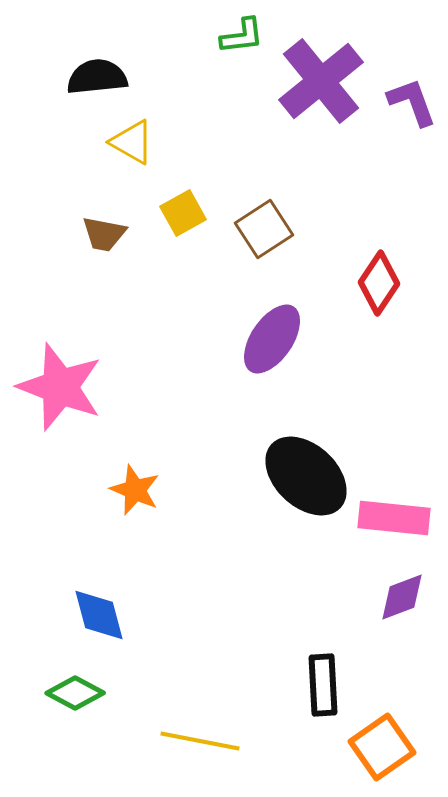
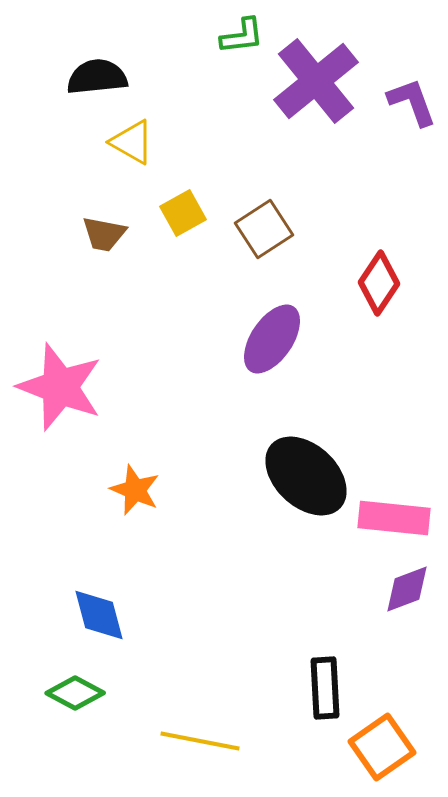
purple cross: moved 5 px left
purple diamond: moved 5 px right, 8 px up
black rectangle: moved 2 px right, 3 px down
